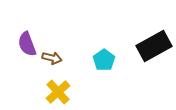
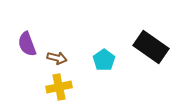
black rectangle: moved 3 px left, 1 px down; rotated 64 degrees clockwise
brown arrow: moved 5 px right
yellow cross: moved 1 px right, 5 px up; rotated 30 degrees clockwise
